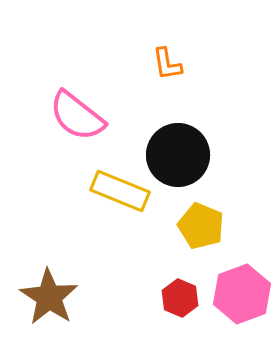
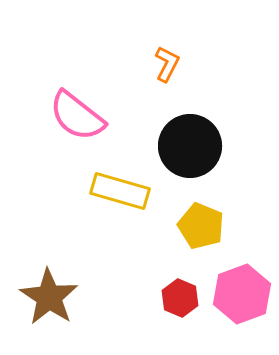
orange L-shape: rotated 144 degrees counterclockwise
black circle: moved 12 px right, 9 px up
yellow rectangle: rotated 6 degrees counterclockwise
